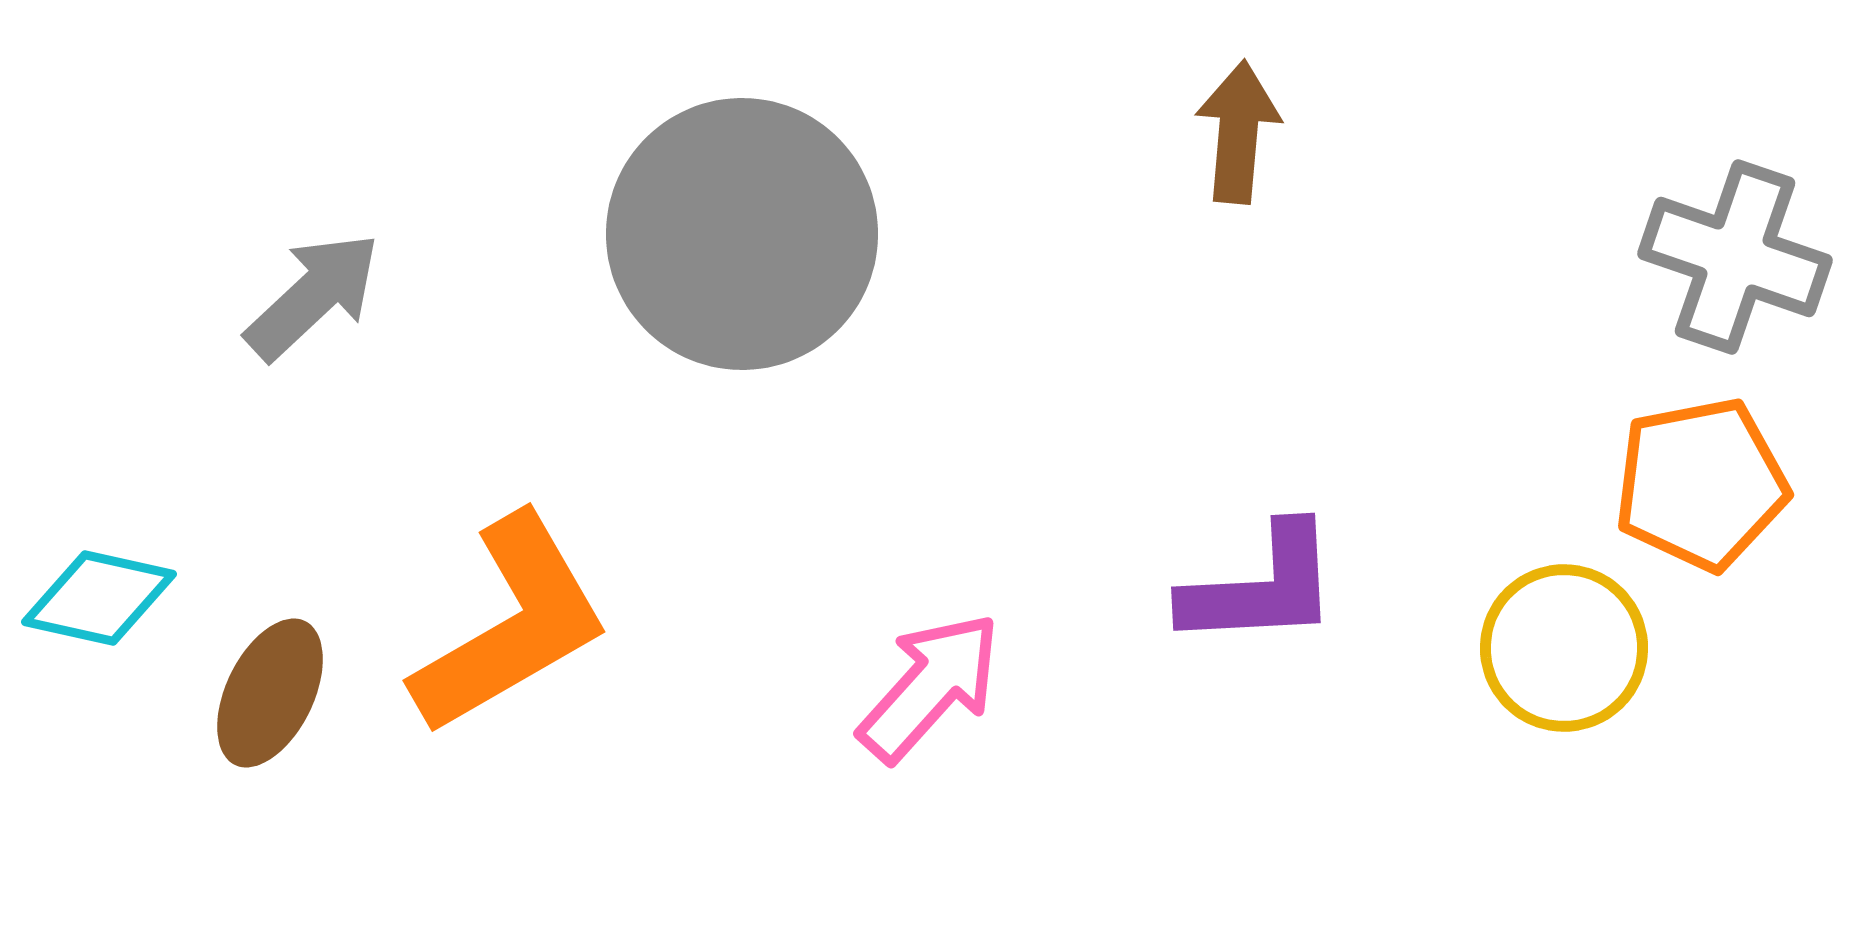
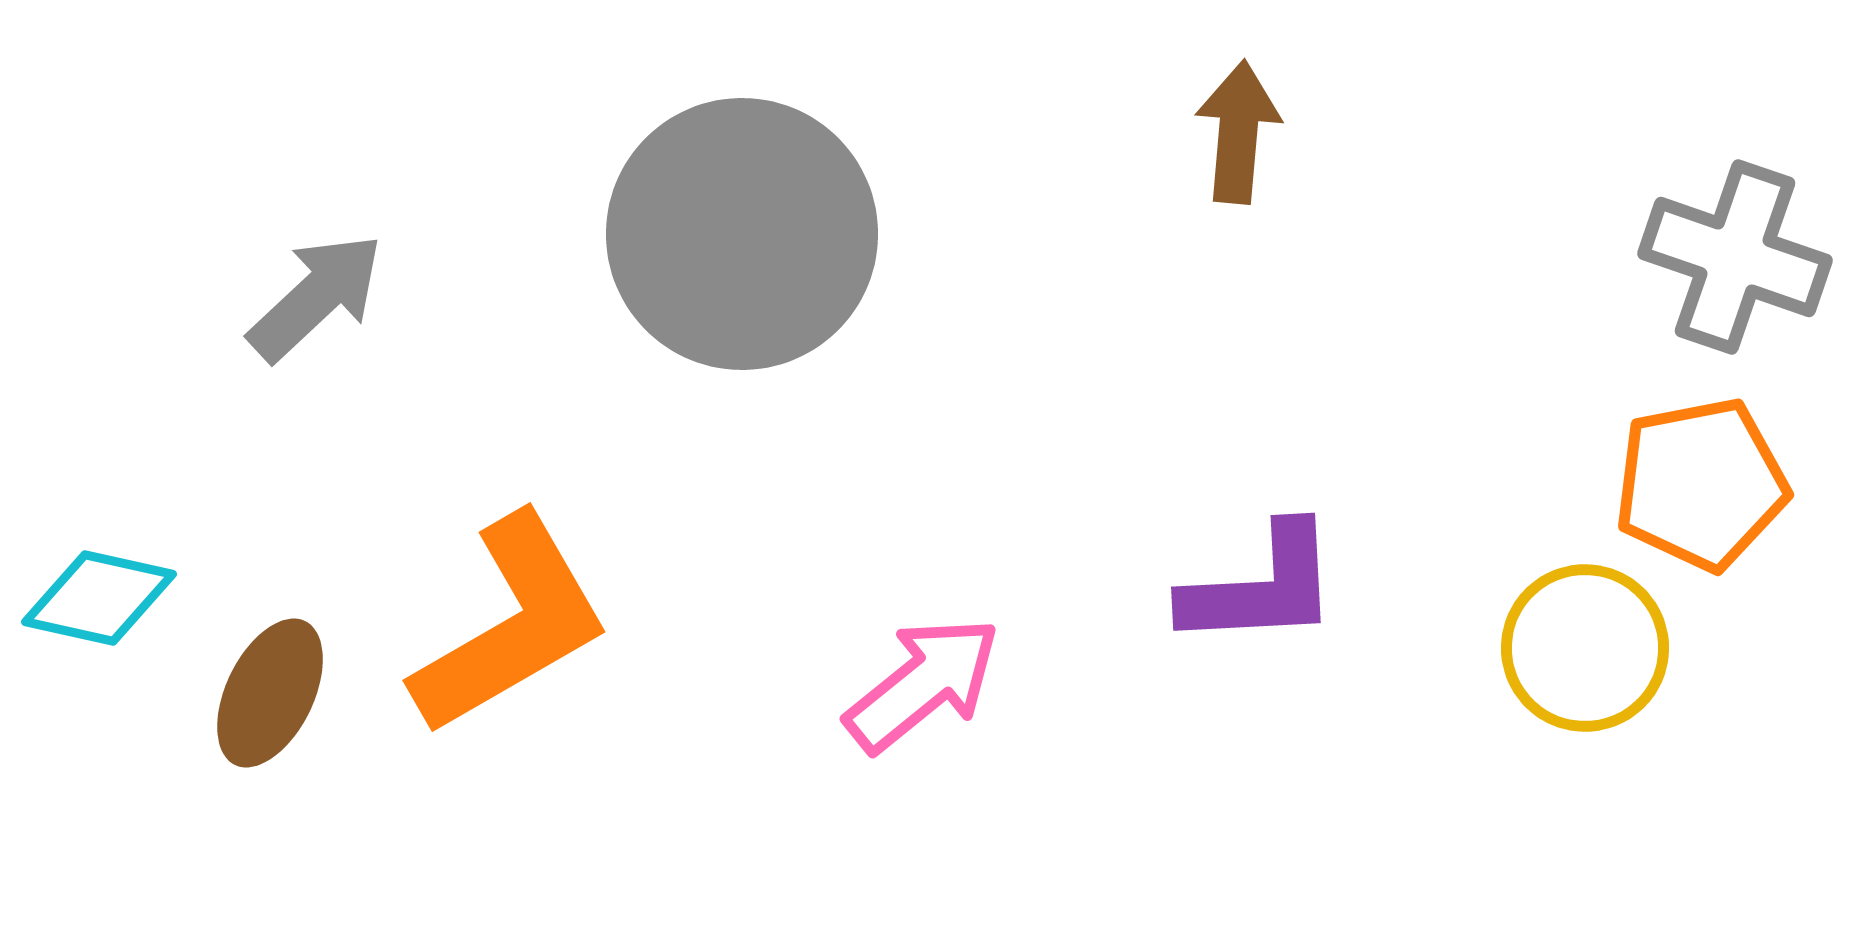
gray arrow: moved 3 px right, 1 px down
yellow circle: moved 21 px right
pink arrow: moved 7 px left, 3 px up; rotated 9 degrees clockwise
